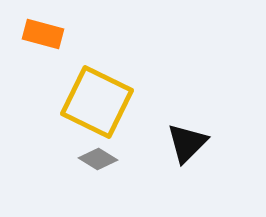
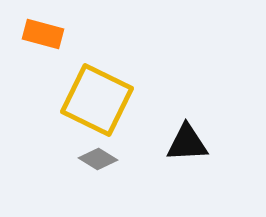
yellow square: moved 2 px up
black triangle: rotated 42 degrees clockwise
